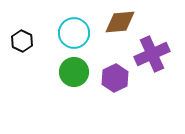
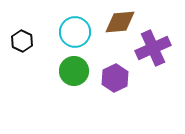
cyan circle: moved 1 px right, 1 px up
purple cross: moved 1 px right, 6 px up
green circle: moved 1 px up
